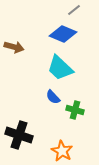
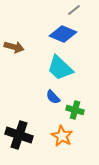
orange star: moved 15 px up
